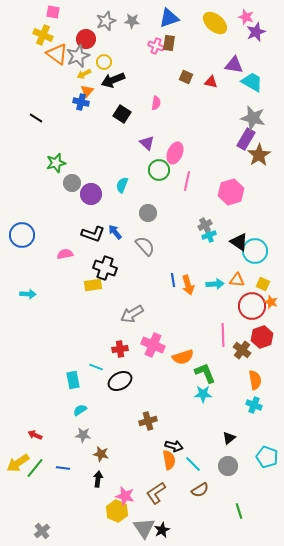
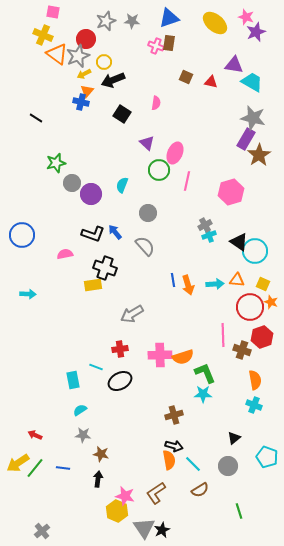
red circle at (252, 306): moved 2 px left, 1 px down
pink cross at (153, 345): moved 7 px right, 10 px down; rotated 25 degrees counterclockwise
brown cross at (242, 350): rotated 18 degrees counterclockwise
brown cross at (148, 421): moved 26 px right, 6 px up
black triangle at (229, 438): moved 5 px right
